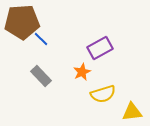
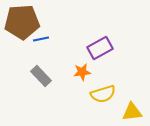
blue line: rotated 56 degrees counterclockwise
orange star: rotated 18 degrees clockwise
